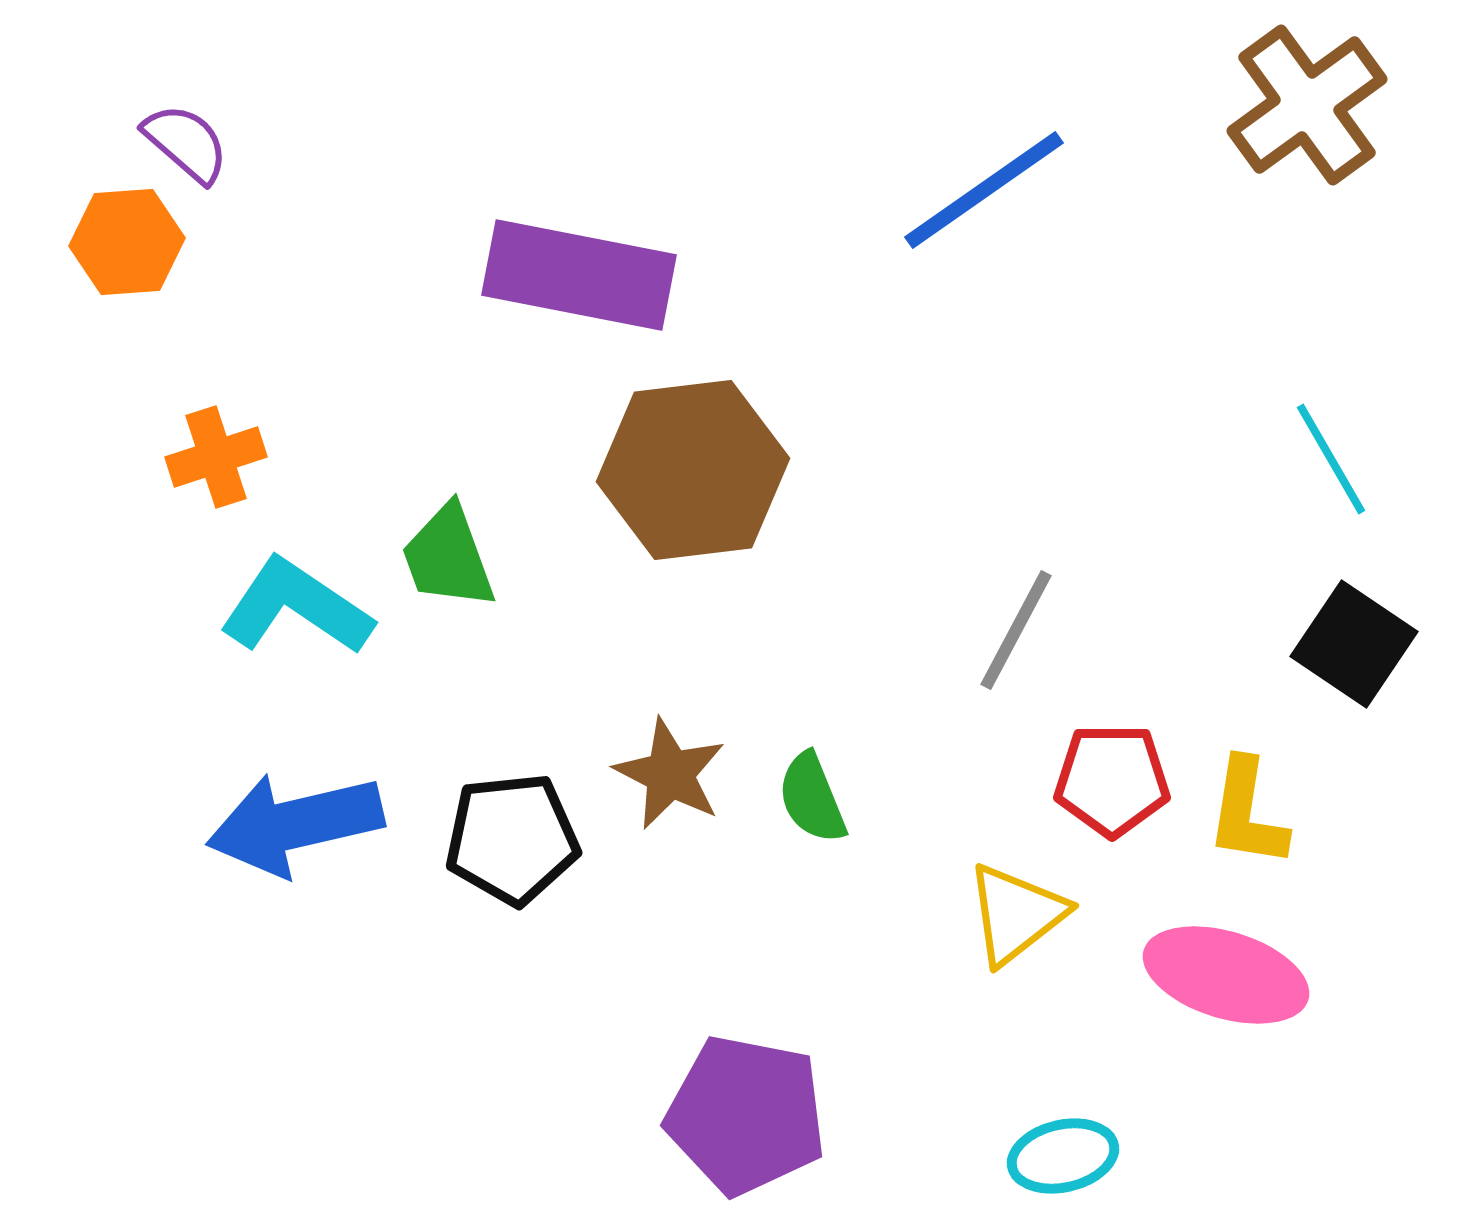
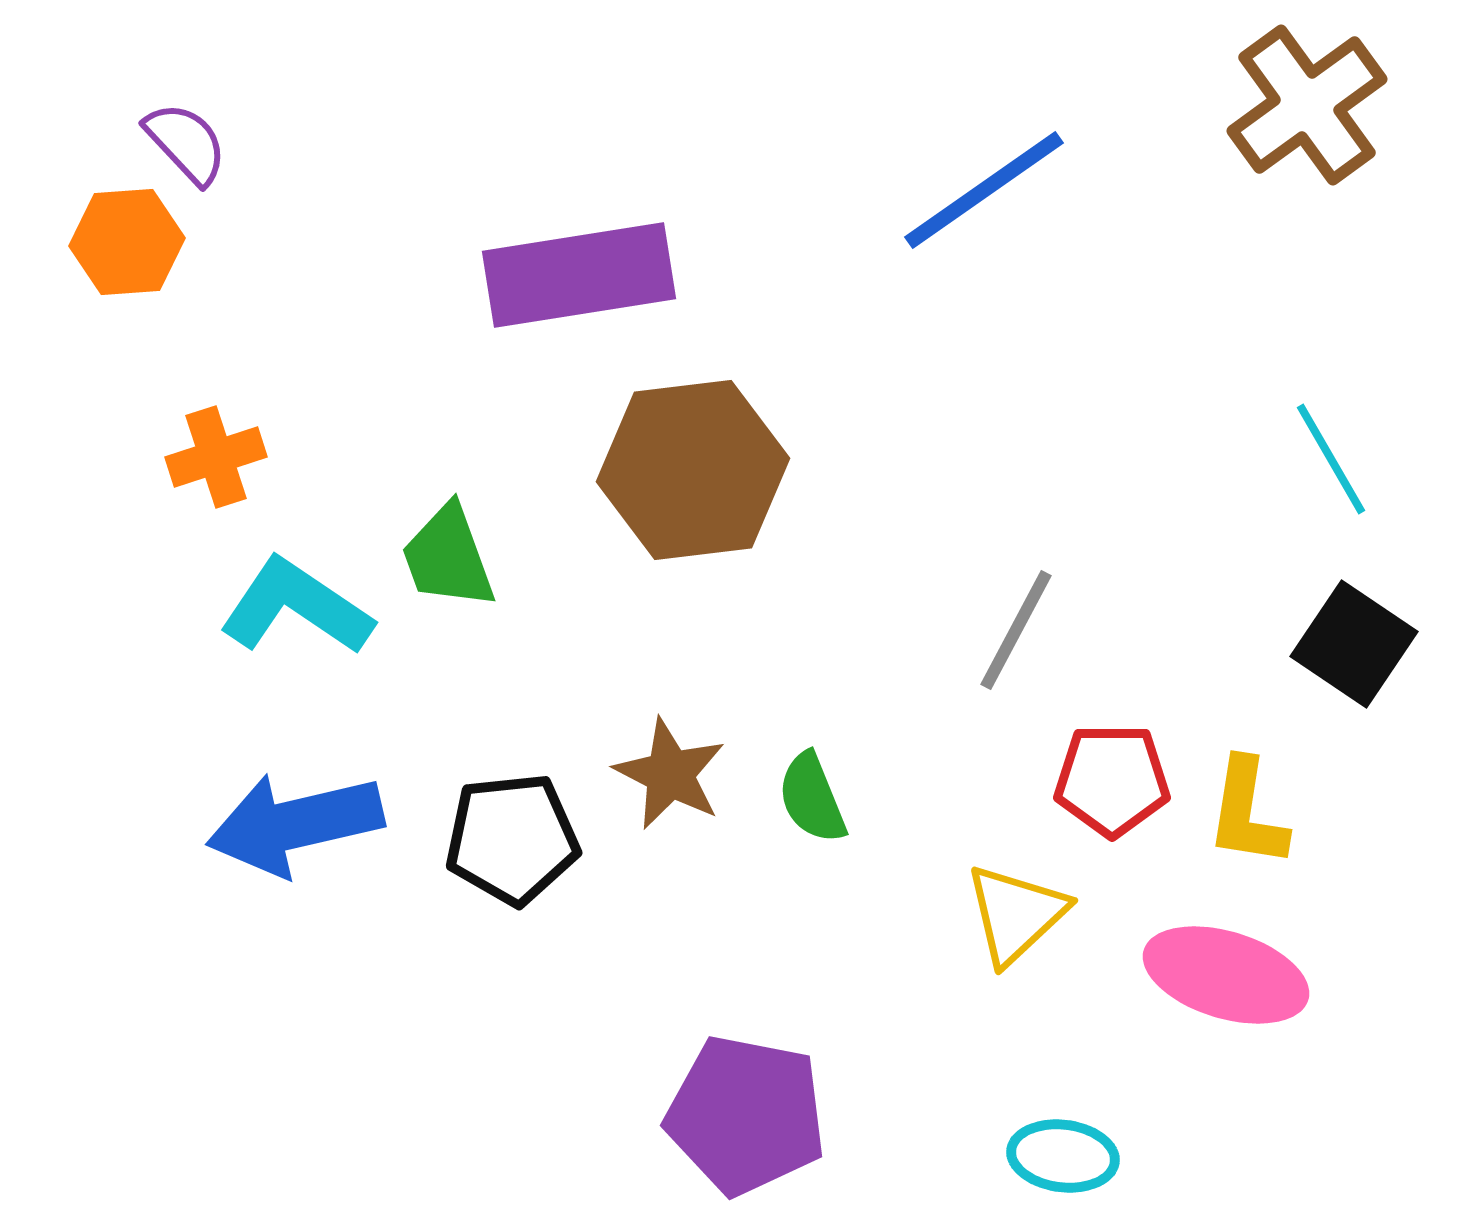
purple semicircle: rotated 6 degrees clockwise
purple rectangle: rotated 20 degrees counterclockwise
yellow triangle: rotated 5 degrees counterclockwise
cyan ellipse: rotated 20 degrees clockwise
